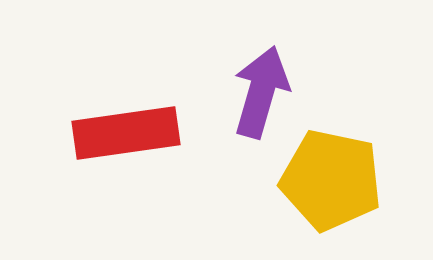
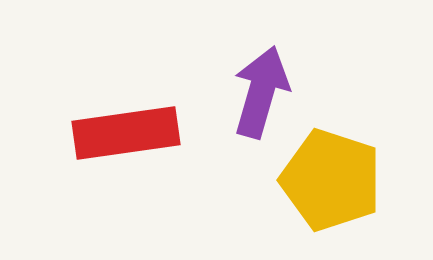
yellow pentagon: rotated 6 degrees clockwise
